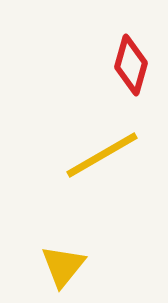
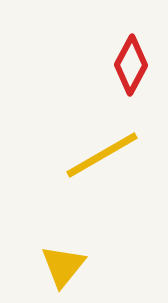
red diamond: rotated 12 degrees clockwise
